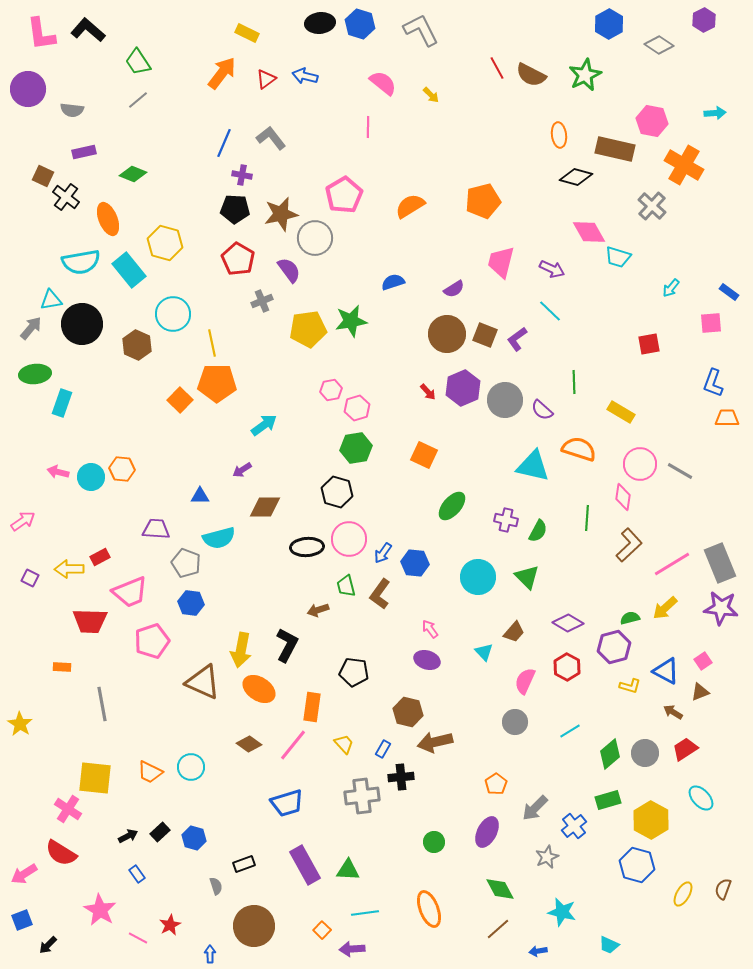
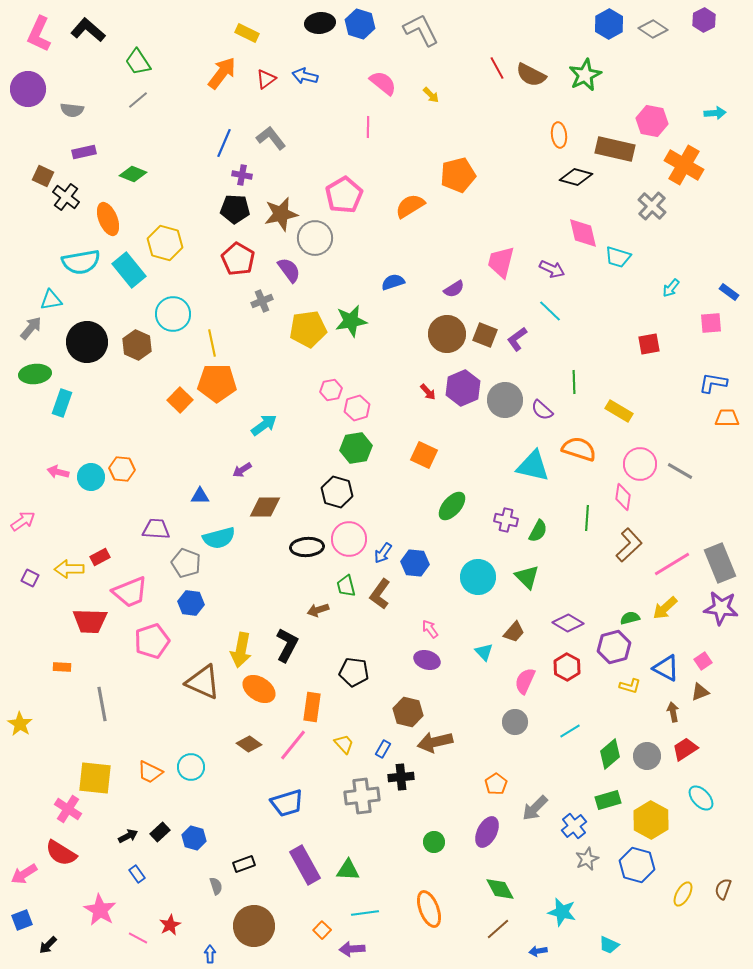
pink L-shape at (41, 34): moved 2 px left; rotated 33 degrees clockwise
gray diamond at (659, 45): moved 6 px left, 16 px up
orange pentagon at (483, 201): moved 25 px left, 26 px up
pink diamond at (589, 232): moved 6 px left, 1 px down; rotated 16 degrees clockwise
black circle at (82, 324): moved 5 px right, 18 px down
blue L-shape at (713, 383): rotated 80 degrees clockwise
yellow rectangle at (621, 412): moved 2 px left, 1 px up
blue triangle at (666, 671): moved 3 px up
brown arrow at (673, 712): rotated 48 degrees clockwise
gray circle at (645, 753): moved 2 px right, 3 px down
gray star at (547, 857): moved 40 px right, 2 px down
